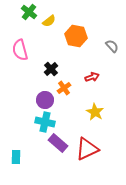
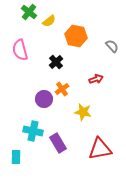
black cross: moved 5 px right, 7 px up
red arrow: moved 4 px right, 2 px down
orange cross: moved 2 px left, 1 px down
purple circle: moved 1 px left, 1 px up
yellow star: moved 12 px left; rotated 18 degrees counterclockwise
cyan cross: moved 12 px left, 9 px down
purple rectangle: rotated 18 degrees clockwise
red triangle: moved 13 px right; rotated 15 degrees clockwise
